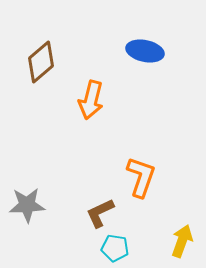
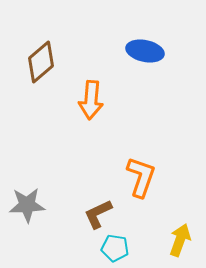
orange arrow: rotated 9 degrees counterclockwise
brown L-shape: moved 2 px left, 1 px down
yellow arrow: moved 2 px left, 1 px up
